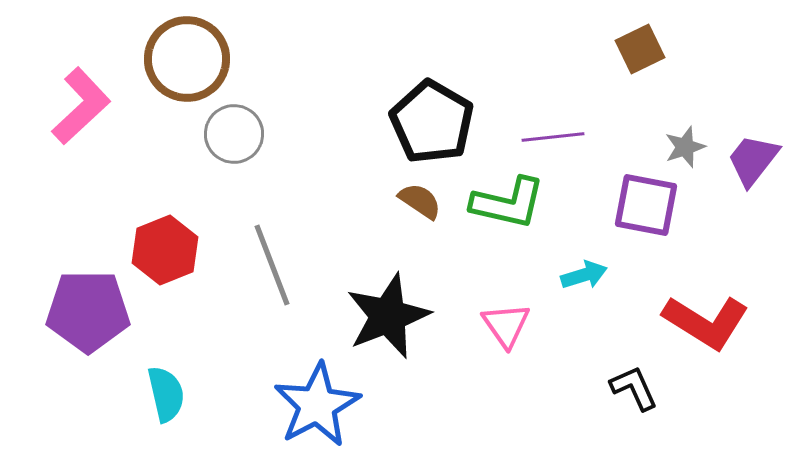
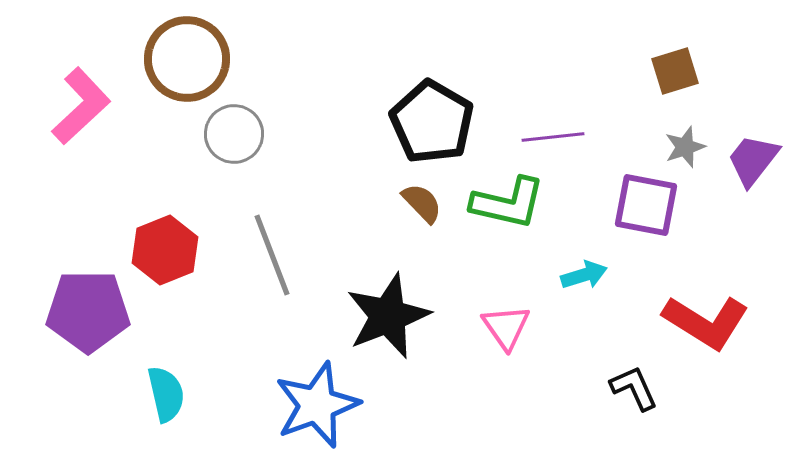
brown square: moved 35 px right, 22 px down; rotated 9 degrees clockwise
brown semicircle: moved 2 px right, 2 px down; rotated 12 degrees clockwise
gray line: moved 10 px up
pink triangle: moved 2 px down
blue star: rotated 8 degrees clockwise
